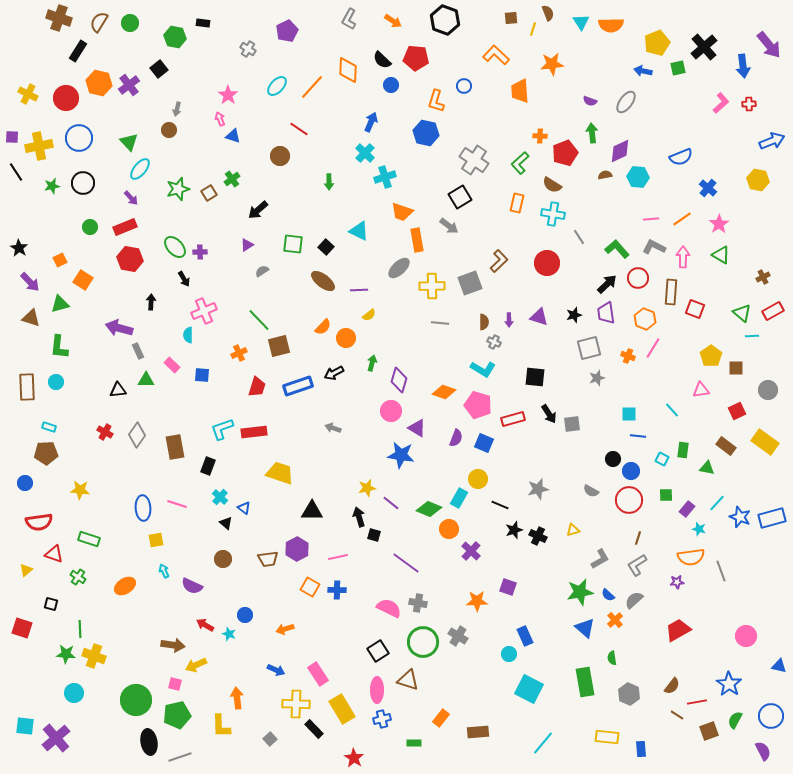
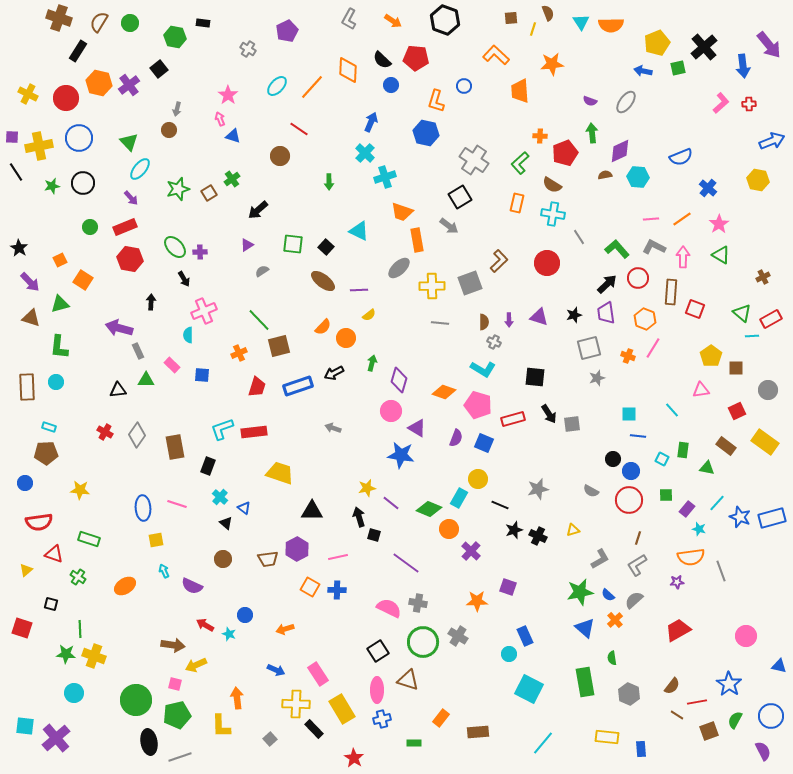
red rectangle at (773, 311): moved 2 px left, 8 px down
